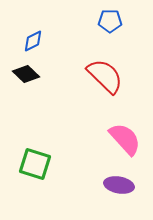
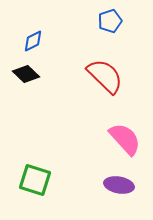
blue pentagon: rotated 20 degrees counterclockwise
green square: moved 16 px down
